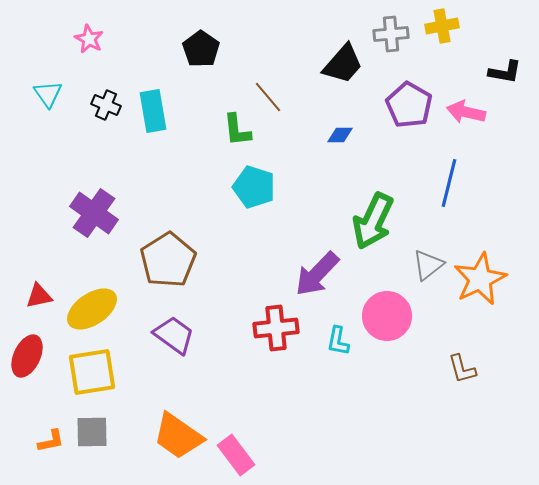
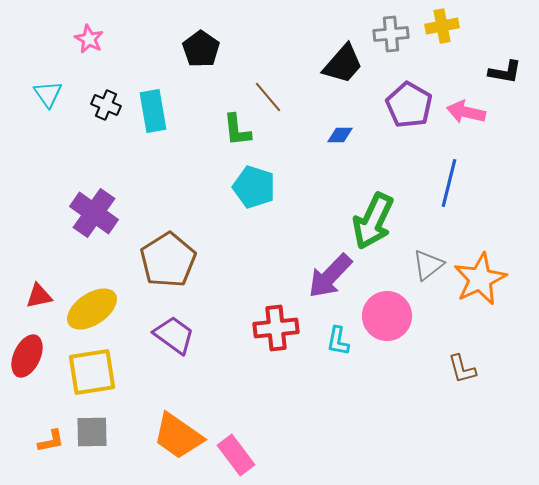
purple arrow: moved 13 px right, 2 px down
